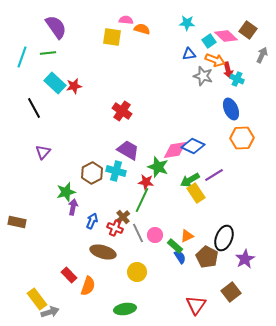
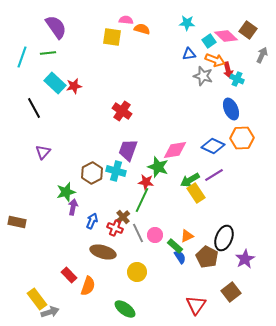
blue diamond at (193, 146): moved 20 px right
purple trapezoid at (128, 150): rotated 100 degrees counterclockwise
green ellipse at (125, 309): rotated 45 degrees clockwise
